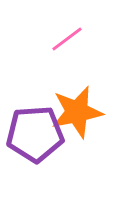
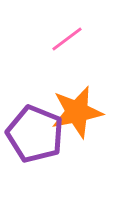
purple pentagon: rotated 26 degrees clockwise
